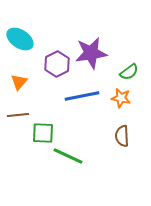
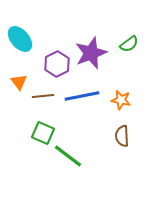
cyan ellipse: rotated 16 degrees clockwise
purple star: rotated 12 degrees counterclockwise
green semicircle: moved 28 px up
orange triangle: rotated 18 degrees counterclockwise
orange star: moved 2 px down
brown line: moved 25 px right, 19 px up
green square: rotated 20 degrees clockwise
green line: rotated 12 degrees clockwise
